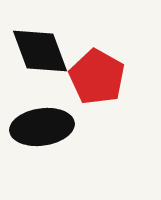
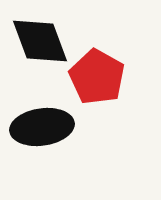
black diamond: moved 10 px up
